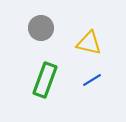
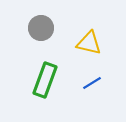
blue line: moved 3 px down
